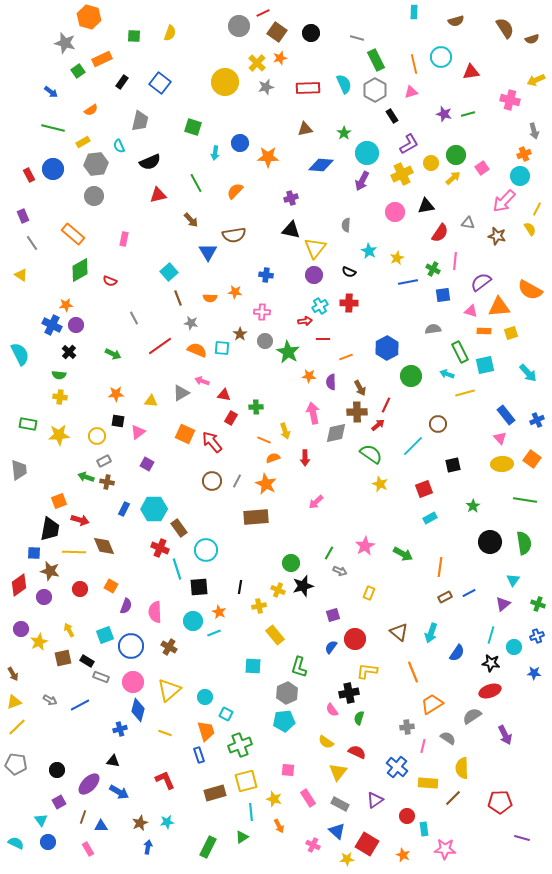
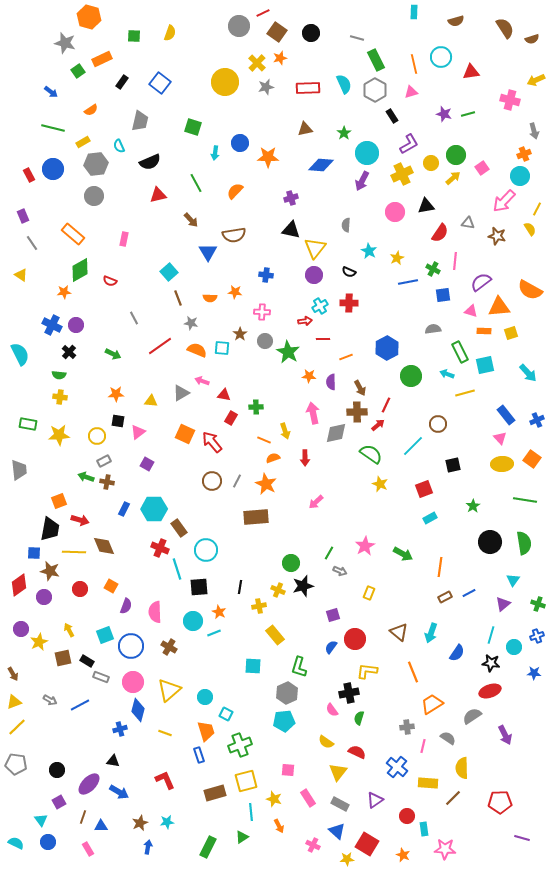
orange star at (66, 305): moved 2 px left, 13 px up
